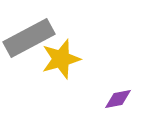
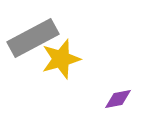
gray rectangle: moved 4 px right
